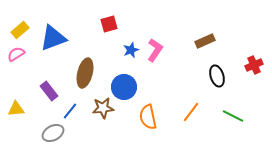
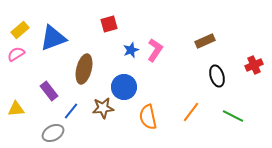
brown ellipse: moved 1 px left, 4 px up
blue line: moved 1 px right
